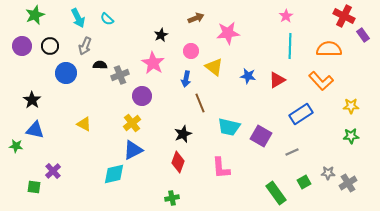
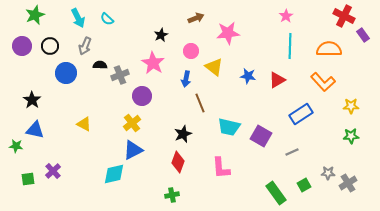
orange L-shape at (321, 81): moved 2 px right, 1 px down
green square at (304, 182): moved 3 px down
green square at (34, 187): moved 6 px left, 8 px up; rotated 16 degrees counterclockwise
green cross at (172, 198): moved 3 px up
